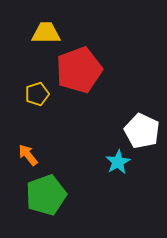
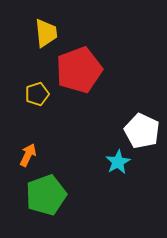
yellow trapezoid: rotated 84 degrees clockwise
orange arrow: rotated 65 degrees clockwise
